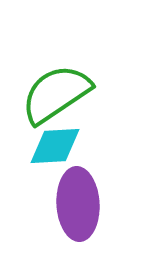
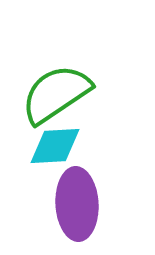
purple ellipse: moved 1 px left
